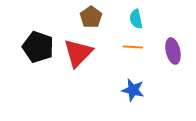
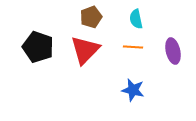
brown pentagon: rotated 15 degrees clockwise
red triangle: moved 7 px right, 3 px up
